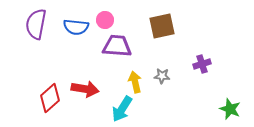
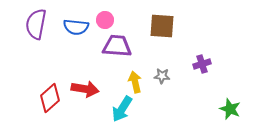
brown square: rotated 16 degrees clockwise
